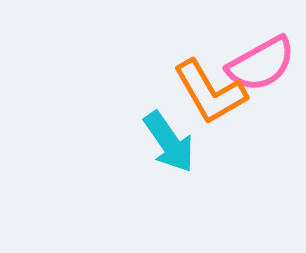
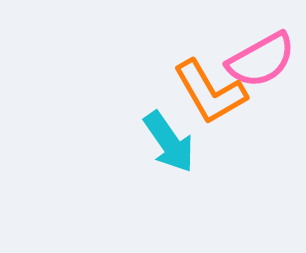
pink semicircle: moved 4 px up
